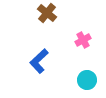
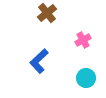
brown cross: rotated 12 degrees clockwise
cyan circle: moved 1 px left, 2 px up
